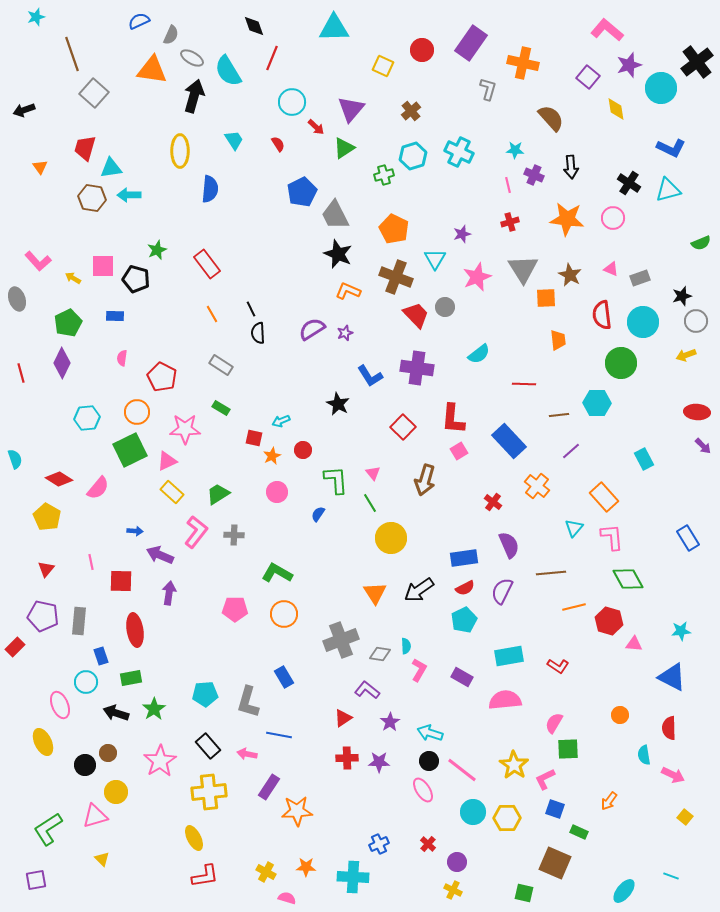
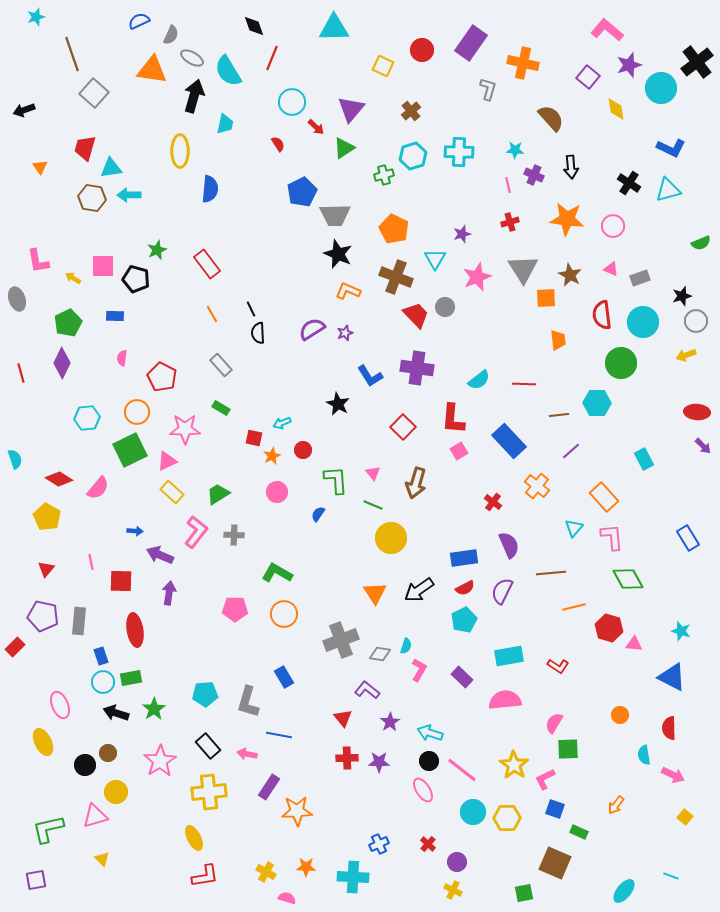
cyan trapezoid at (234, 140): moved 9 px left, 16 px up; rotated 45 degrees clockwise
cyan cross at (459, 152): rotated 24 degrees counterclockwise
gray trapezoid at (335, 215): rotated 64 degrees counterclockwise
pink circle at (613, 218): moved 8 px down
pink L-shape at (38, 261): rotated 32 degrees clockwise
cyan semicircle at (479, 354): moved 26 px down
gray rectangle at (221, 365): rotated 15 degrees clockwise
cyan arrow at (281, 421): moved 1 px right, 2 px down
brown arrow at (425, 480): moved 9 px left, 3 px down
green line at (370, 503): moved 3 px right, 2 px down; rotated 36 degrees counterclockwise
red hexagon at (609, 621): moved 7 px down
cyan star at (681, 631): rotated 24 degrees clockwise
cyan semicircle at (406, 646): rotated 21 degrees clockwise
purple rectangle at (462, 677): rotated 15 degrees clockwise
cyan circle at (86, 682): moved 17 px right
red triangle at (343, 718): rotated 36 degrees counterclockwise
orange arrow at (609, 801): moved 7 px right, 4 px down
green L-shape at (48, 829): rotated 20 degrees clockwise
green square at (524, 893): rotated 24 degrees counterclockwise
